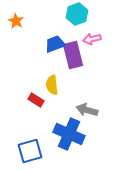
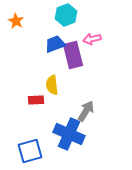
cyan hexagon: moved 11 px left, 1 px down
red rectangle: rotated 35 degrees counterclockwise
gray arrow: moved 1 px left, 1 px down; rotated 105 degrees clockwise
